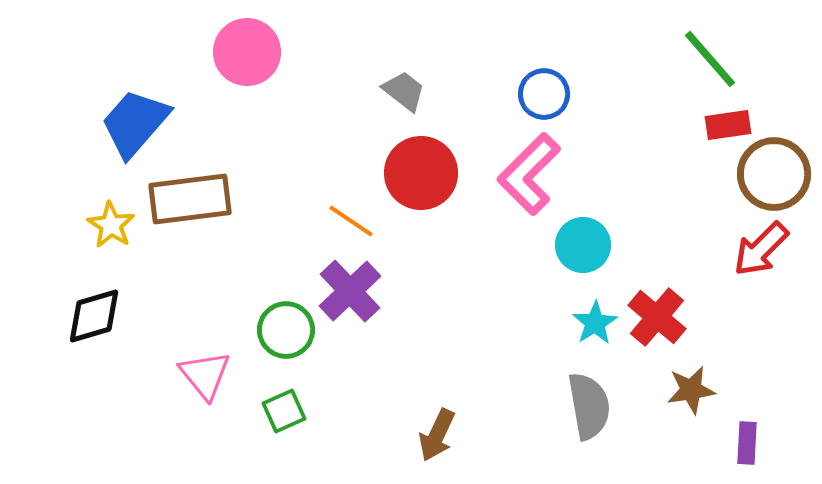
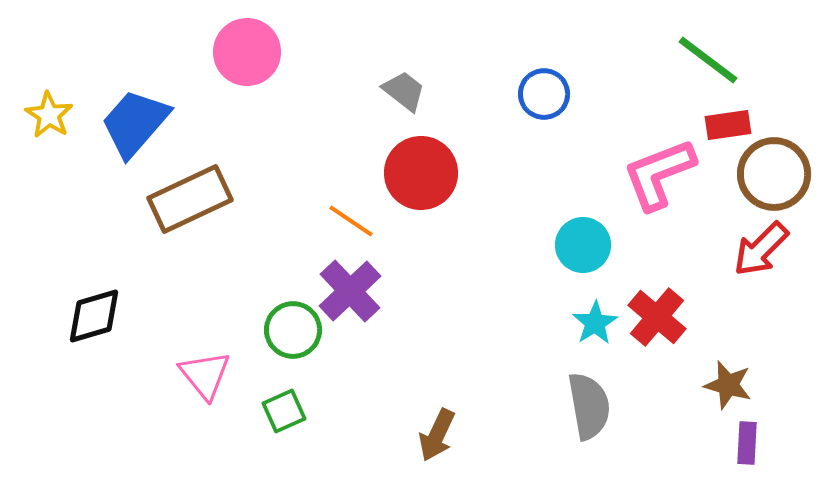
green line: moved 2 px left, 1 px down; rotated 12 degrees counterclockwise
pink L-shape: moved 130 px right; rotated 24 degrees clockwise
brown rectangle: rotated 18 degrees counterclockwise
yellow star: moved 62 px left, 110 px up
green circle: moved 7 px right
brown star: moved 37 px right, 5 px up; rotated 24 degrees clockwise
